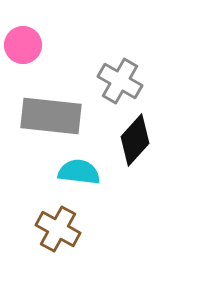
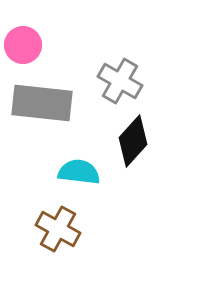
gray rectangle: moved 9 px left, 13 px up
black diamond: moved 2 px left, 1 px down
